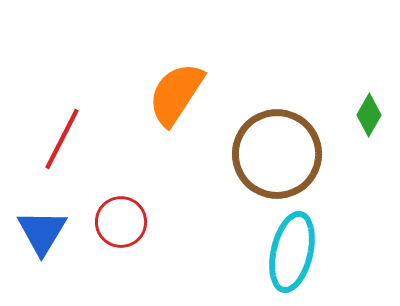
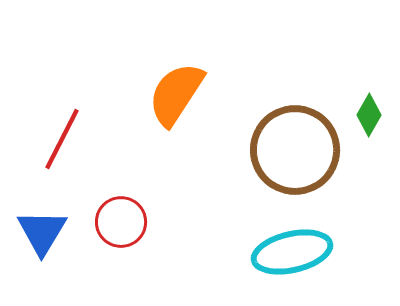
brown circle: moved 18 px right, 4 px up
cyan ellipse: rotated 64 degrees clockwise
